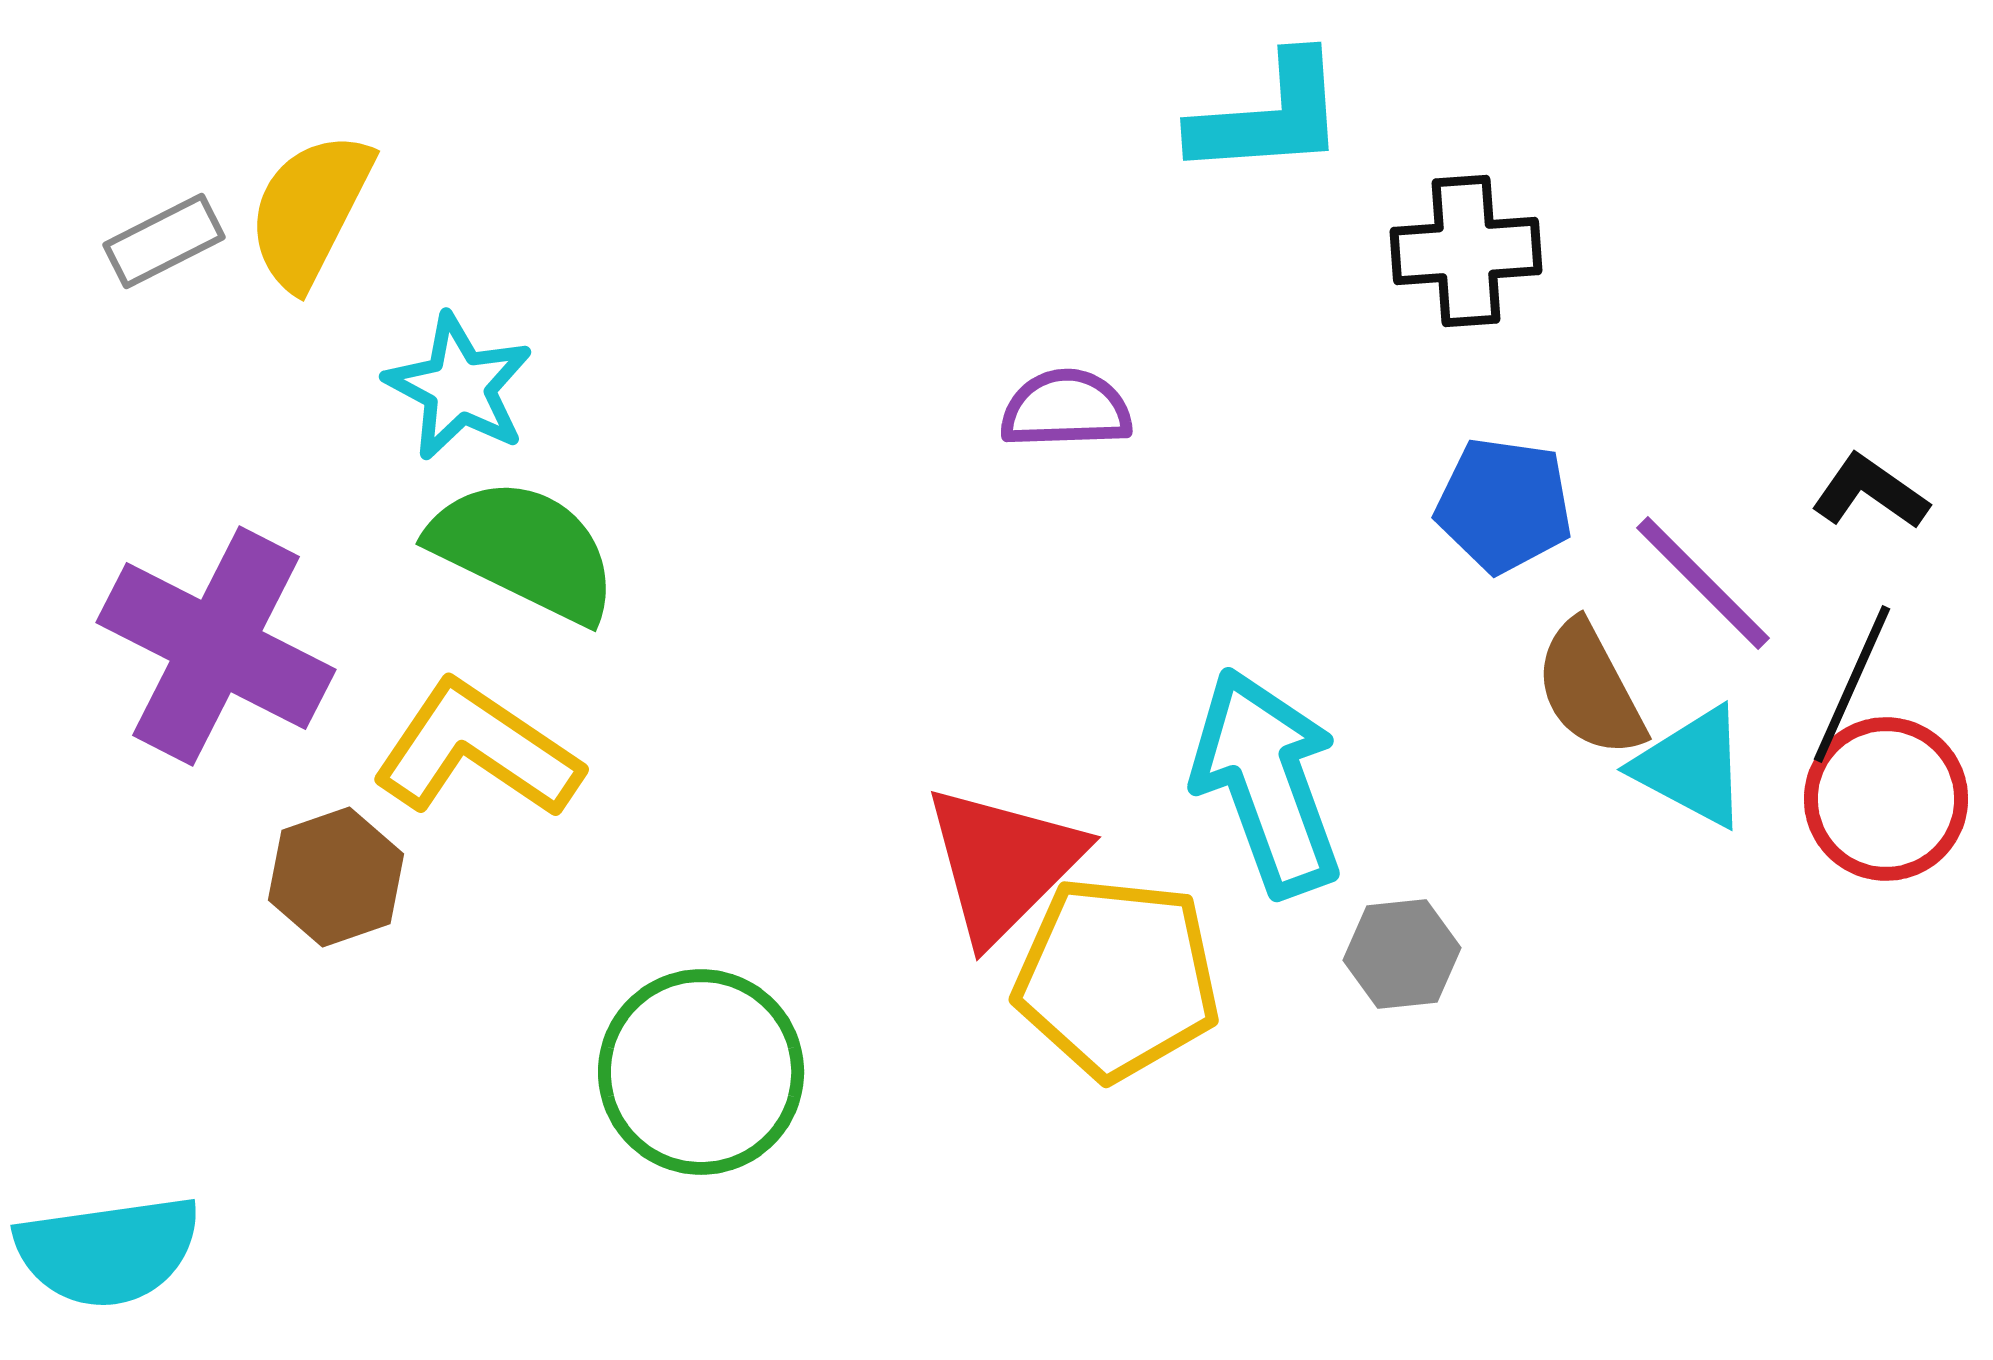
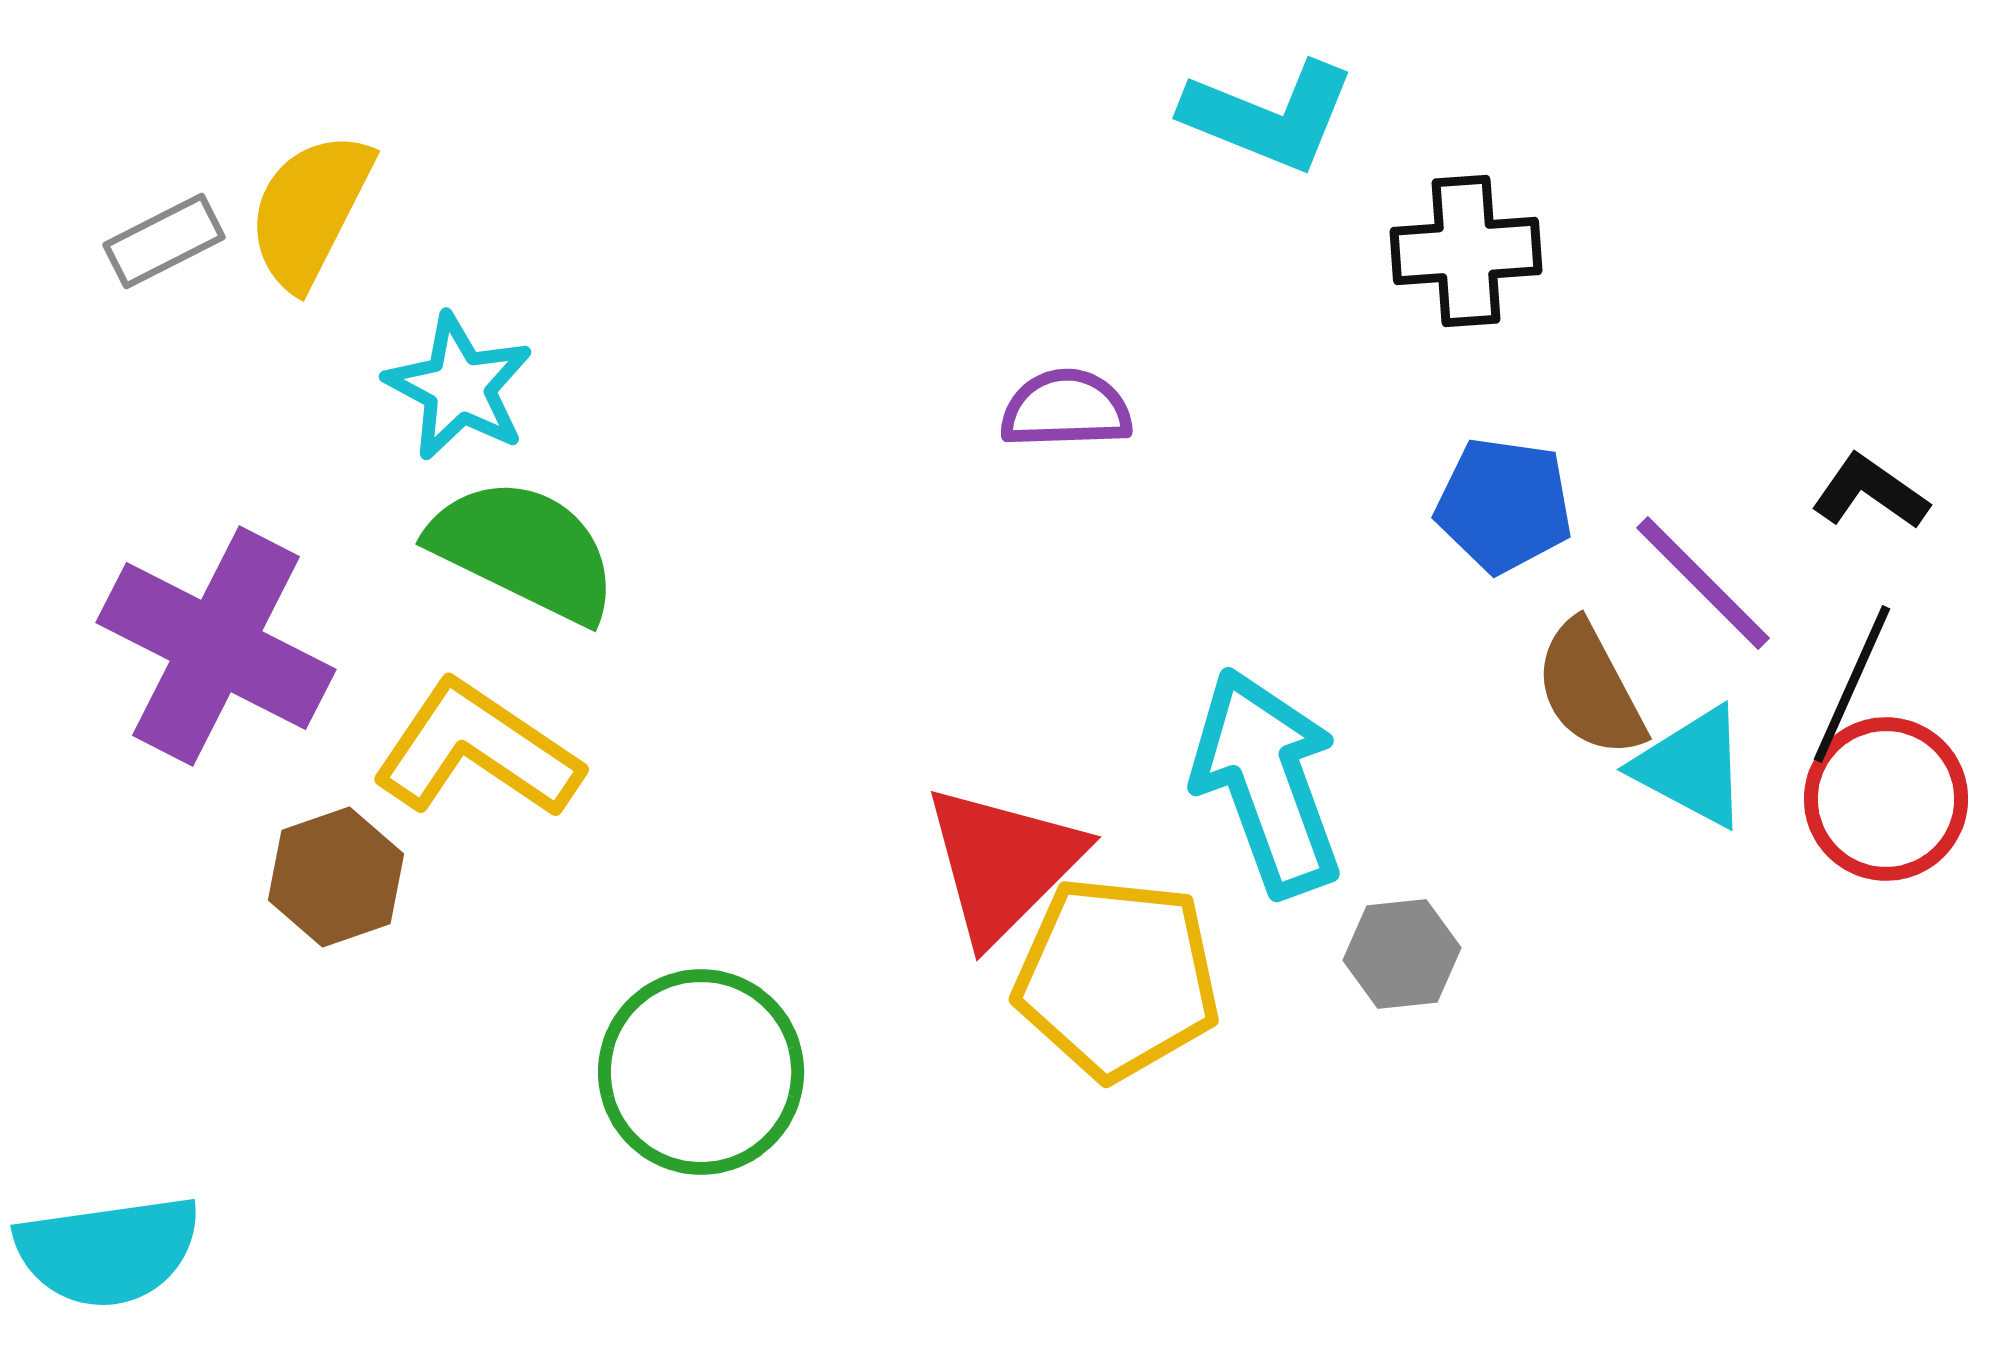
cyan L-shape: rotated 26 degrees clockwise
